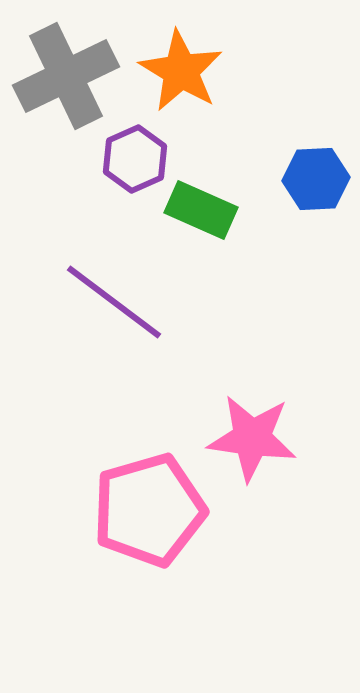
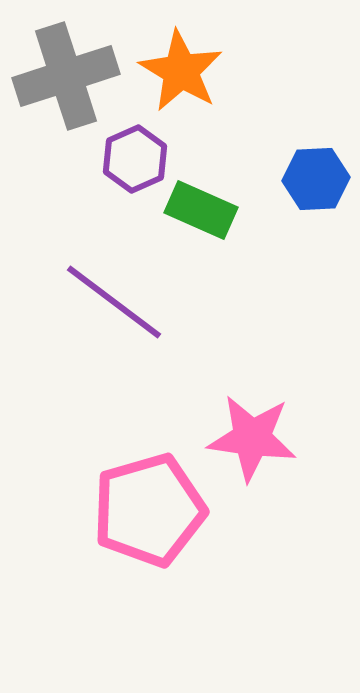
gray cross: rotated 8 degrees clockwise
